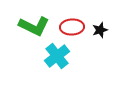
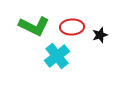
black star: moved 5 px down
